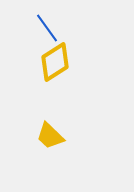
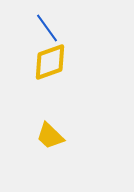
yellow diamond: moved 5 px left; rotated 12 degrees clockwise
